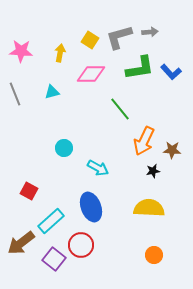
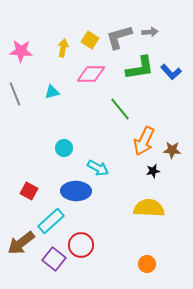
yellow arrow: moved 3 px right, 5 px up
blue ellipse: moved 15 px left, 16 px up; rotated 68 degrees counterclockwise
orange circle: moved 7 px left, 9 px down
